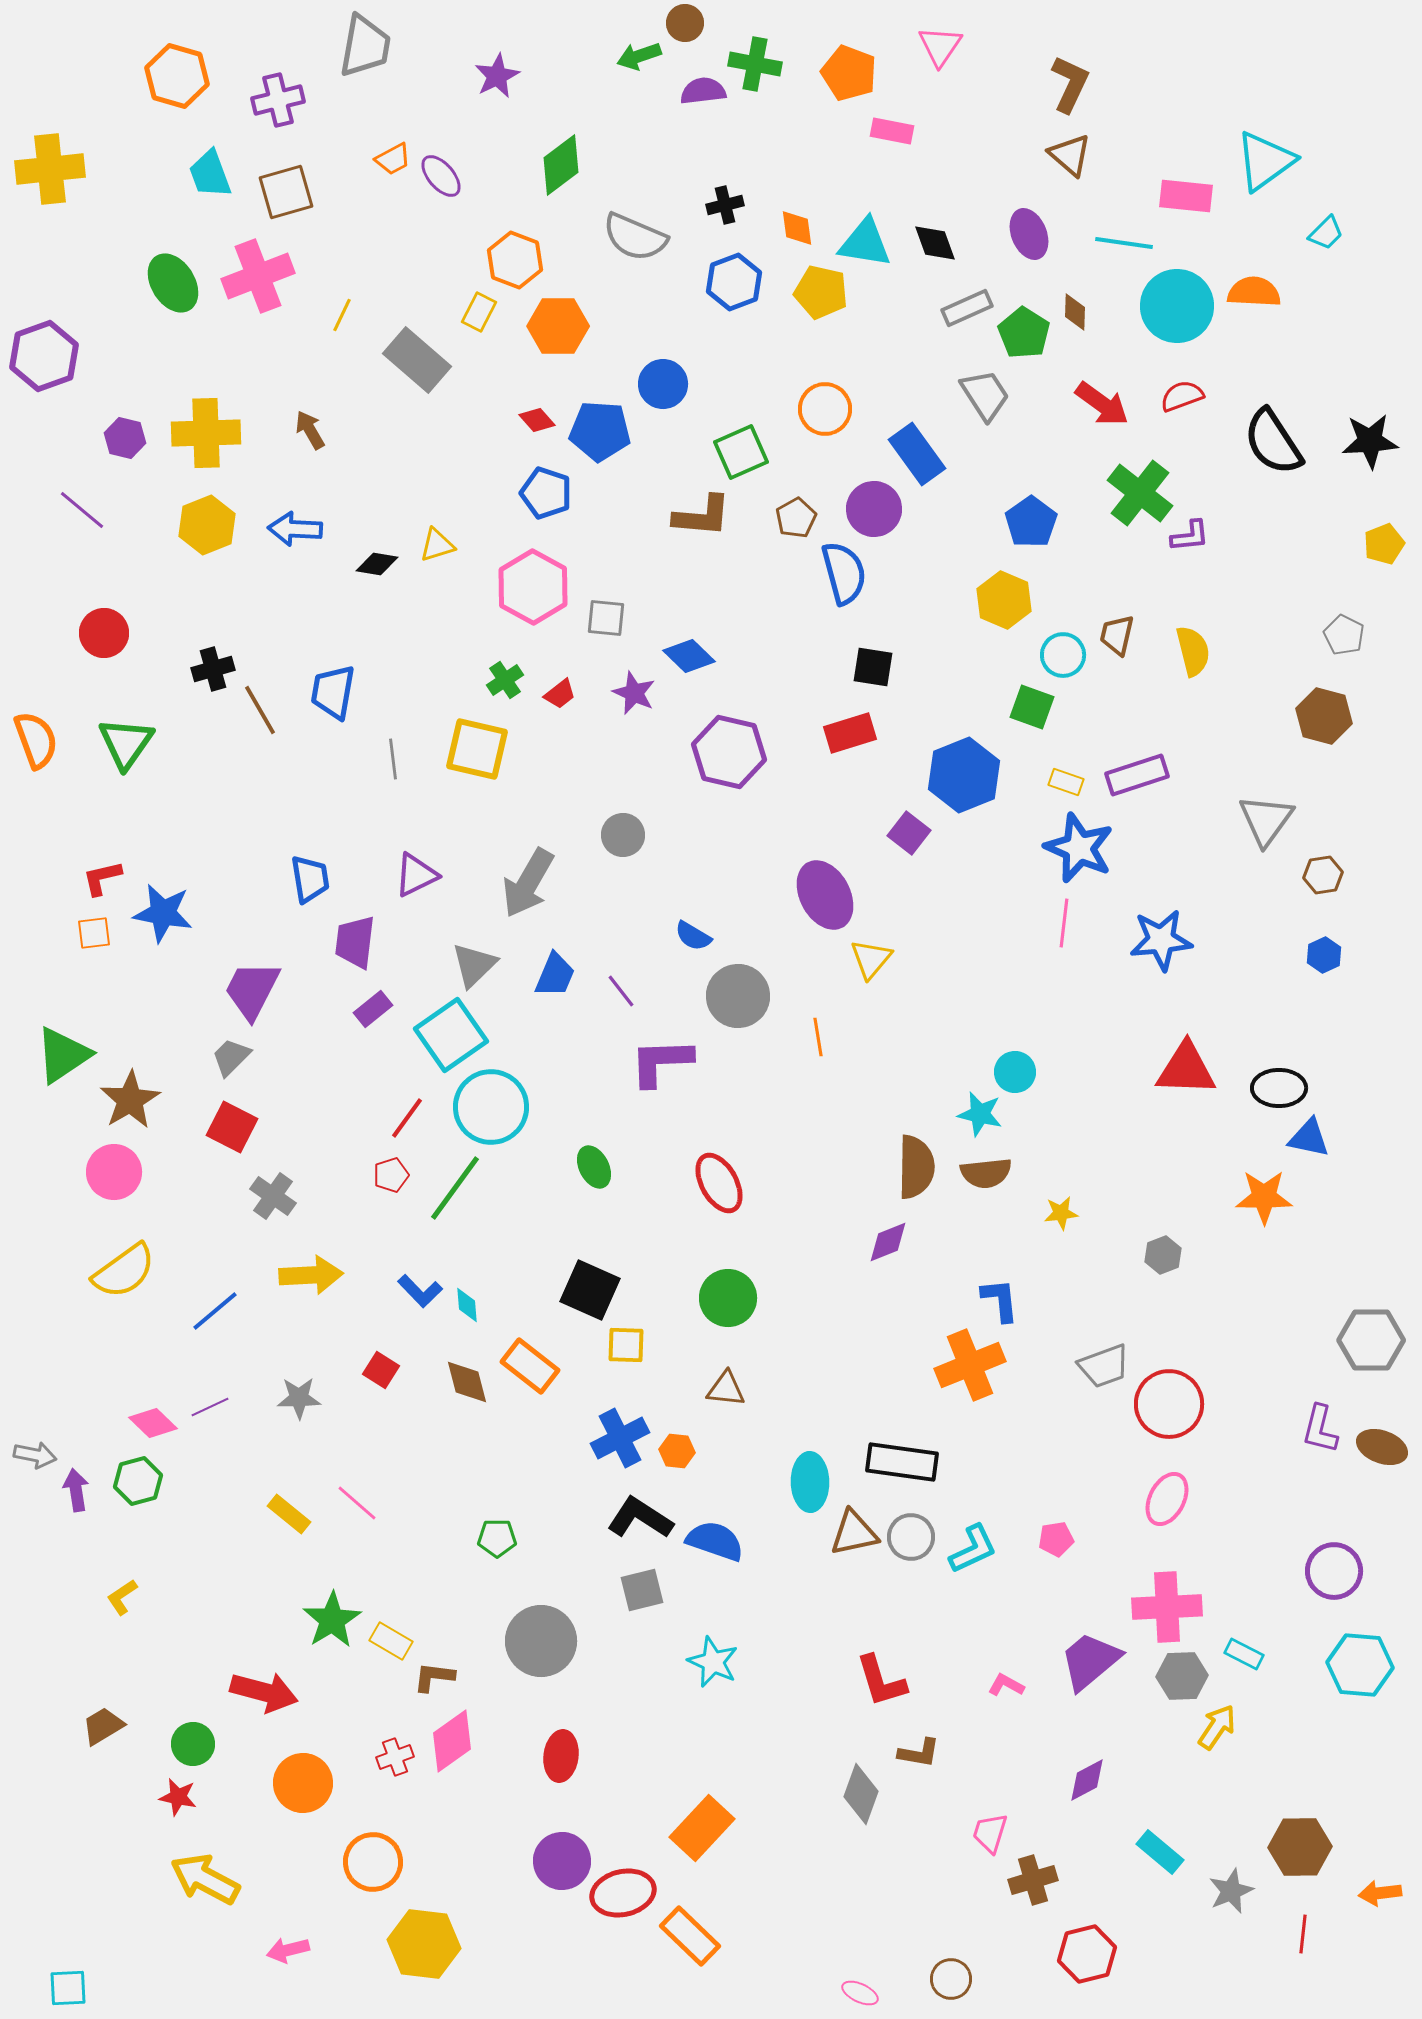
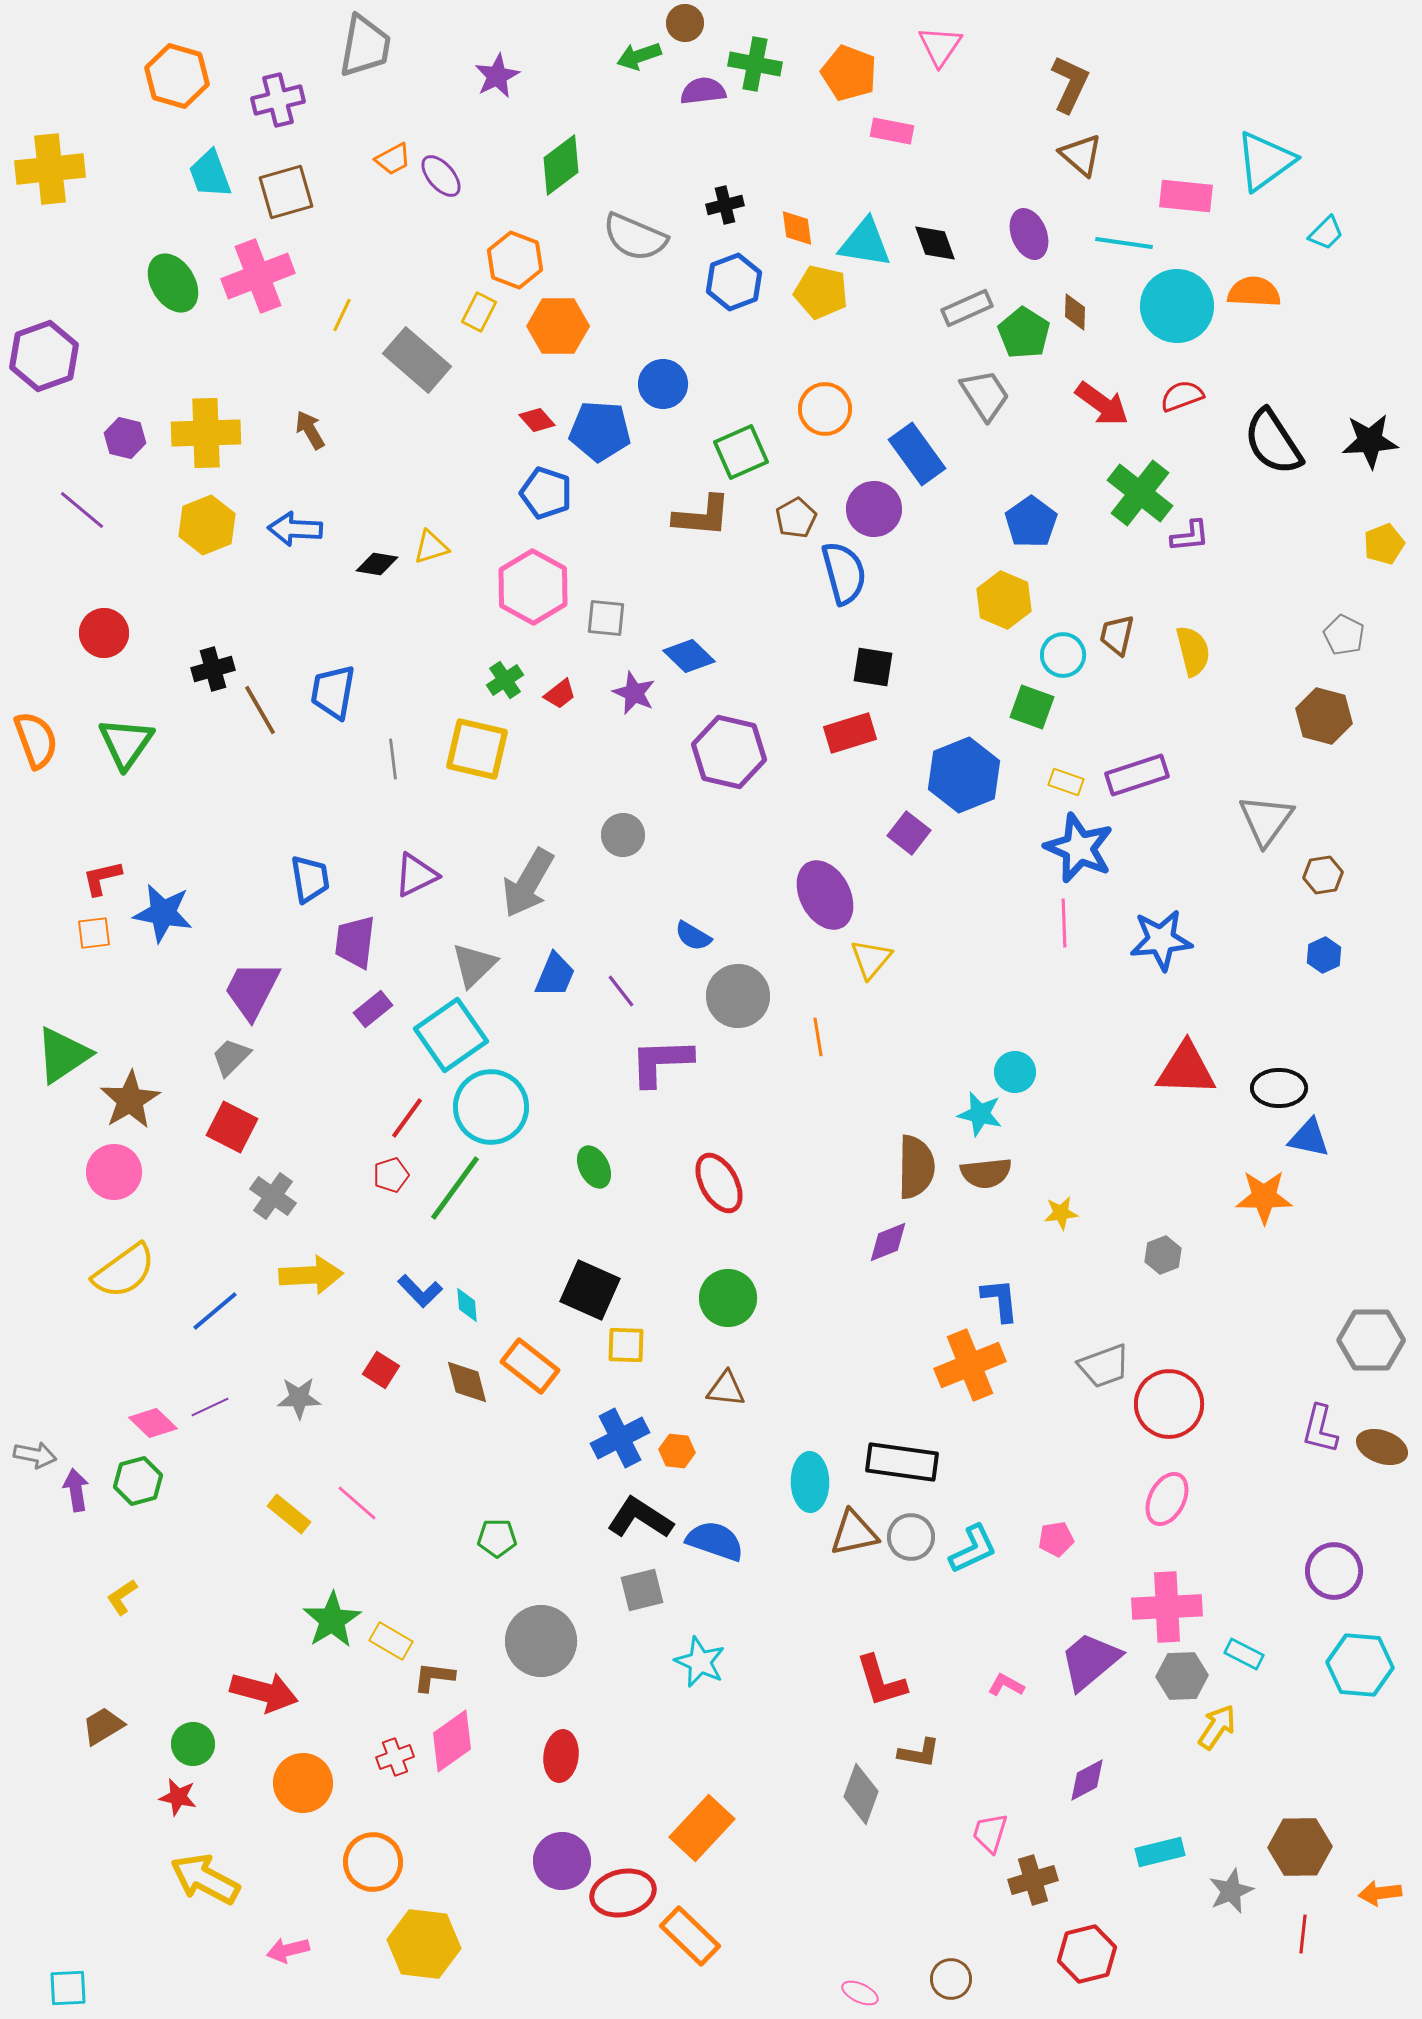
brown triangle at (1070, 155): moved 11 px right
yellow triangle at (437, 545): moved 6 px left, 2 px down
pink line at (1064, 923): rotated 9 degrees counterclockwise
cyan star at (713, 1662): moved 13 px left
cyan rectangle at (1160, 1852): rotated 54 degrees counterclockwise
